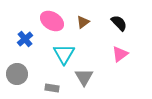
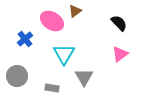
brown triangle: moved 8 px left, 11 px up
gray circle: moved 2 px down
